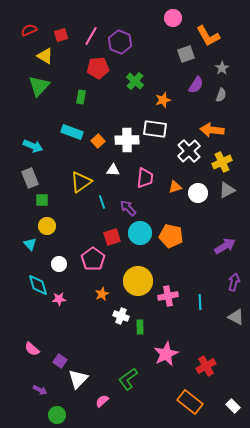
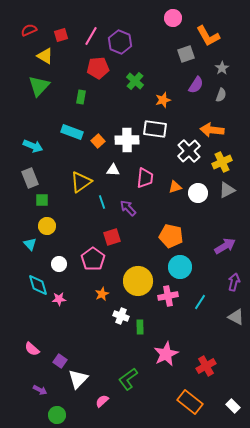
cyan circle at (140, 233): moved 40 px right, 34 px down
cyan line at (200, 302): rotated 35 degrees clockwise
